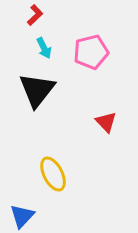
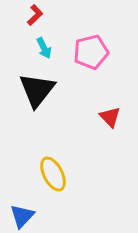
red triangle: moved 4 px right, 5 px up
